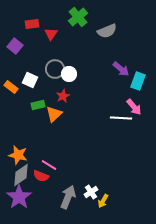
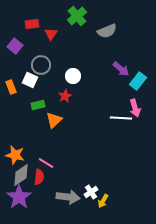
green cross: moved 1 px left, 1 px up
gray circle: moved 14 px left, 4 px up
white circle: moved 4 px right, 2 px down
cyan rectangle: rotated 18 degrees clockwise
orange rectangle: rotated 32 degrees clockwise
red star: moved 2 px right
pink arrow: moved 1 px right, 1 px down; rotated 24 degrees clockwise
orange triangle: moved 6 px down
orange star: moved 3 px left
pink line: moved 3 px left, 2 px up
red semicircle: moved 2 px left, 1 px down; rotated 105 degrees counterclockwise
gray arrow: rotated 75 degrees clockwise
